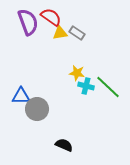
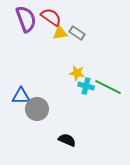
purple semicircle: moved 2 px left, 3 px up
green line: rotated 16 degrees counterclockwise
black semicircle: moved 3 px right, 5 px up
